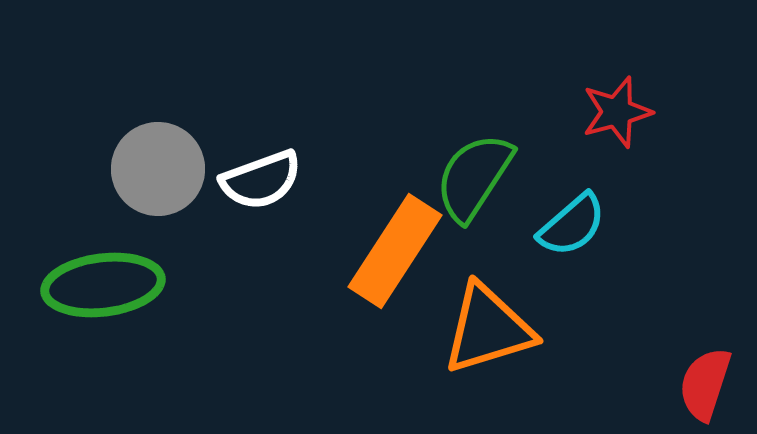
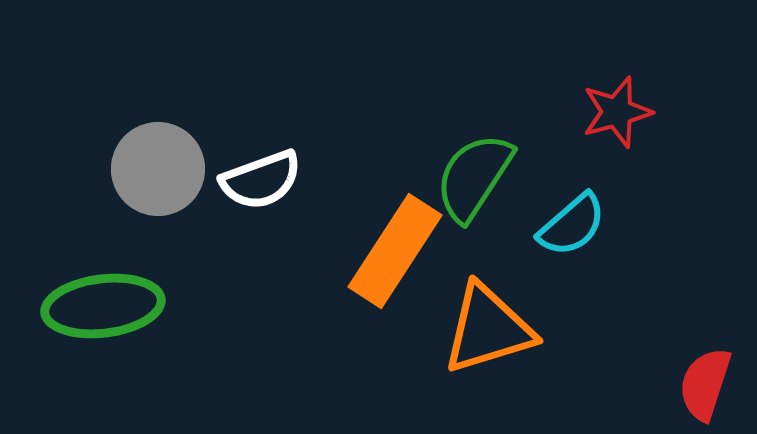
green ellipse: moved 21 px down
